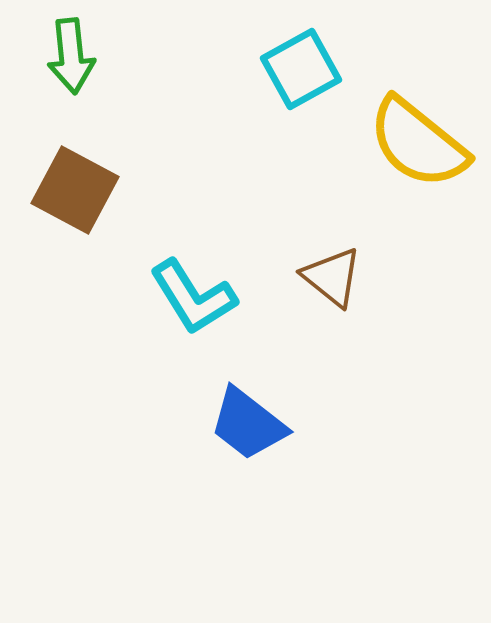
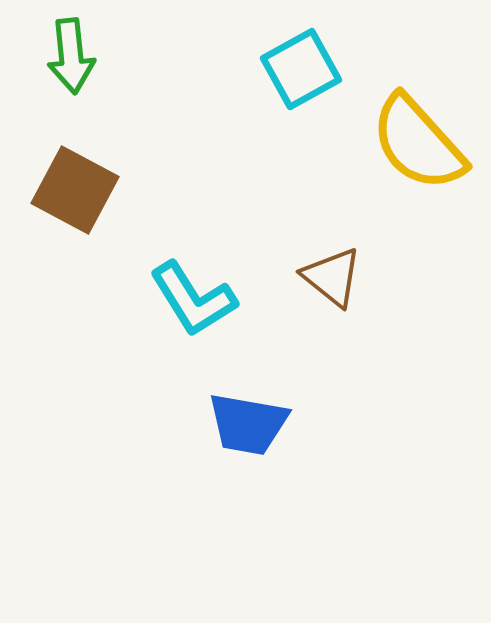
yellow semicircle: rotated 9 degrees clockwise
cyan L-shape: moved 2 px down
blue trapezoid: rotated 28 degrees counterclockwise
